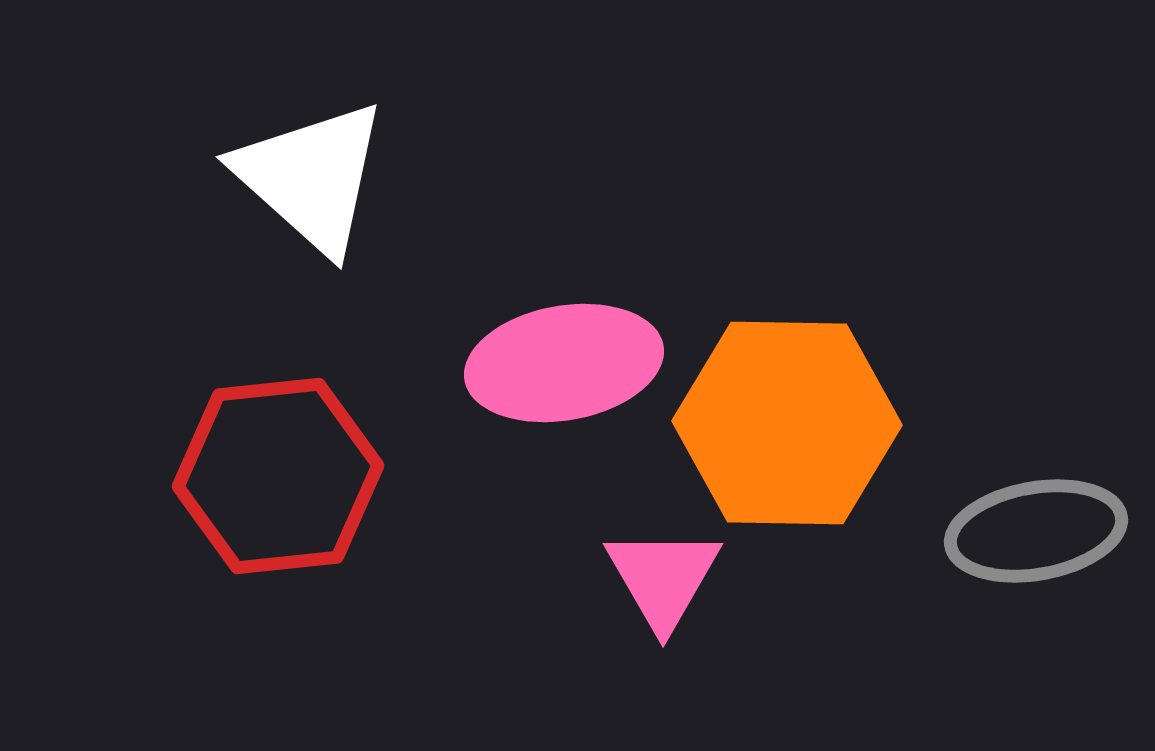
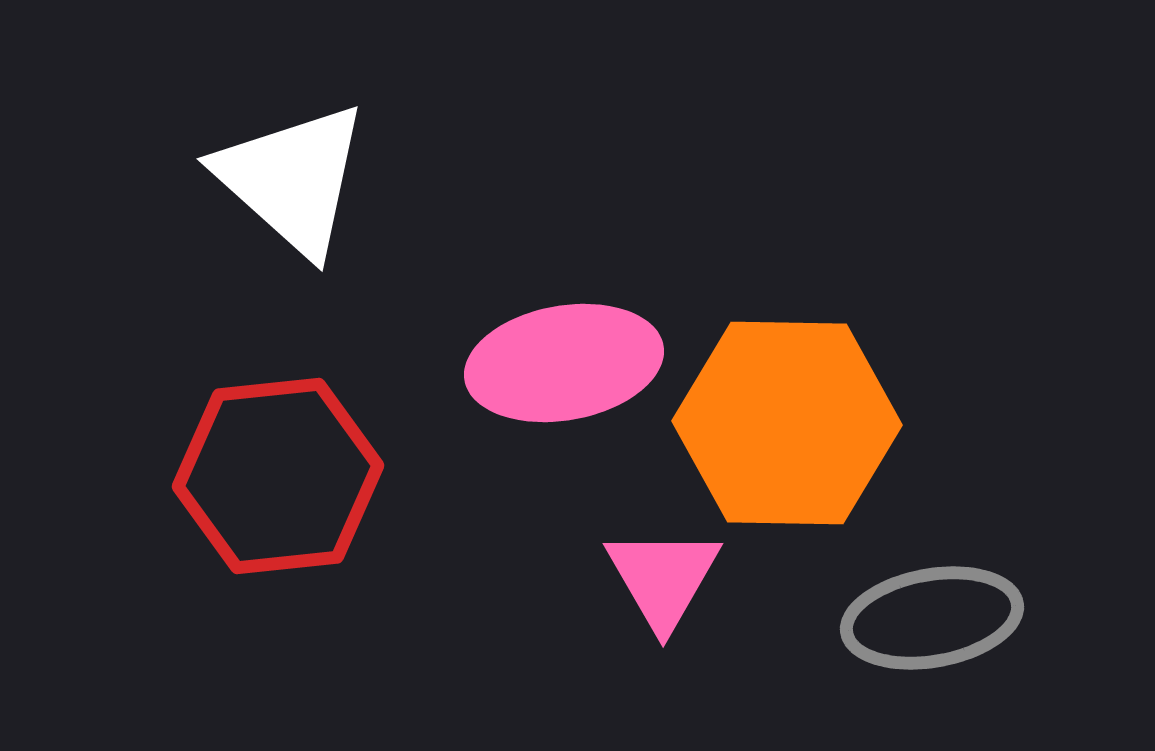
white triangle: moved 19 px left, 2 px down
gray ellipse: moved 104 px left, 87 px down
